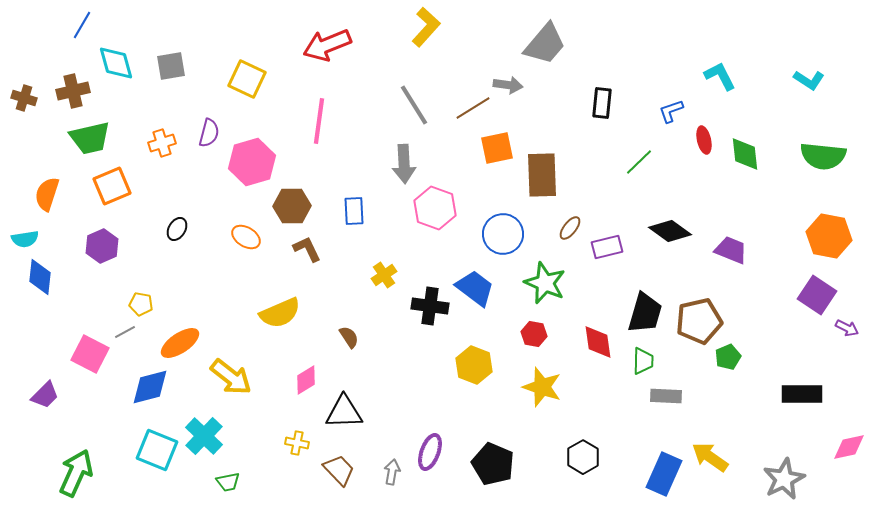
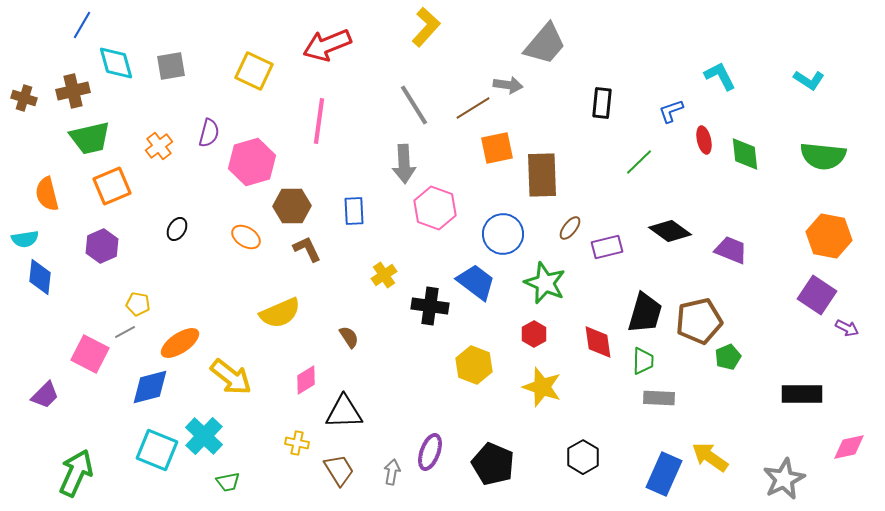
yellow square at (247, 79): moved 7 px right, 8 px up
orange cross at (162, 143): moved 3 px left, 3 px down; rotated 20 degrees counterclockwise
orange semicircle at (47, 194): rotated 32 degrees counterclockwise
blue trapezoid at (475, 288): moved 1 px right, 6 px up
yellow pentagon at (141, 304): moved 3 px left
red hexagon at (534, 334): rotated 20 degrees clockwise
gray rectangle at (666, 396): moved 7 px left, 2 px down
brown trapezoid at (339, 470): rotated 12 degrees clockwise
